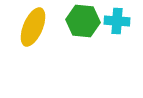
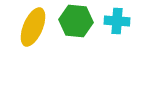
green hexagon: moved 7 px left
